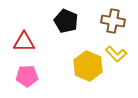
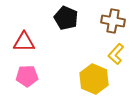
black pentagon: moved 3 px up
yellow L-shape: rotated 85 degrees clockwise
yellow hexagon: moved 6 px right, 13 px down
